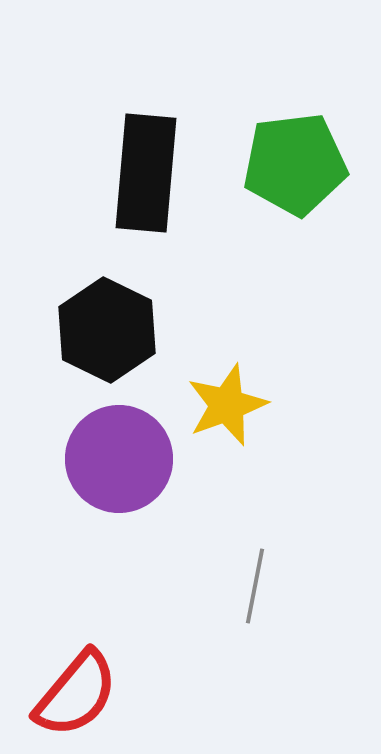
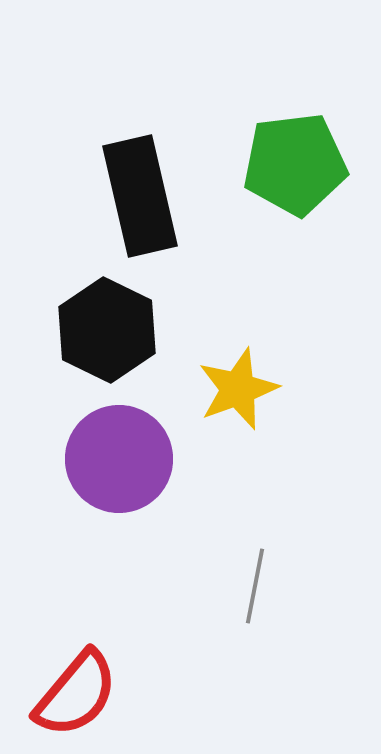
black rectangle: moved 6 px left, 23 px down; rotated 18 degrees counterclockwise
yellow star: moved 11 px right, 16 px up
